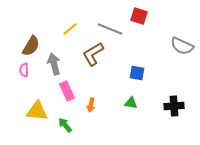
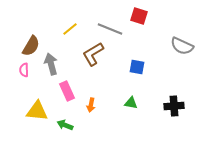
gray arrow: moved 3 px left
blue square: moved 6 px up
green arrow: rotated 28 degrees counterclockwise
